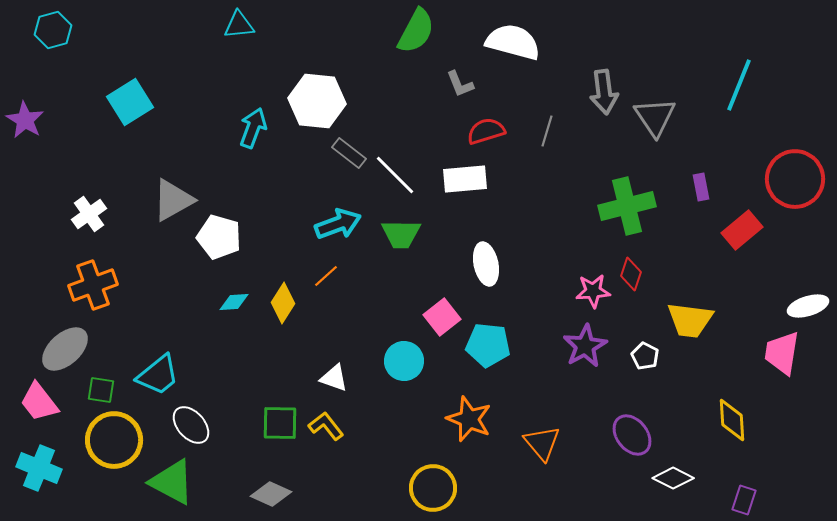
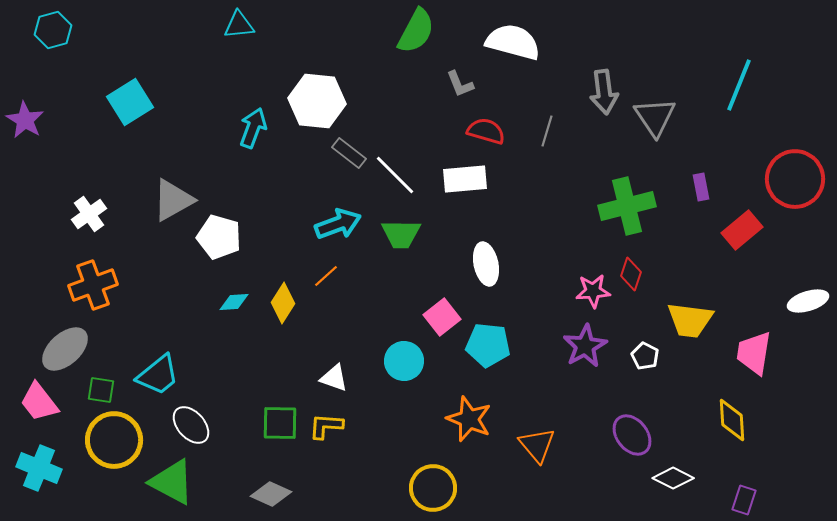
red semicircle at (486, 131): rotated 33 degrees clockwise
white ellipse at (808, 306): moved 5 px up
pink trapezoid at (782, 353): moved 28 px left
yellow L-shape at (326, 426): rotated 48 degrees counterclockwise
orange triangle at (542, 443): moved 5 px left, 2 px down
